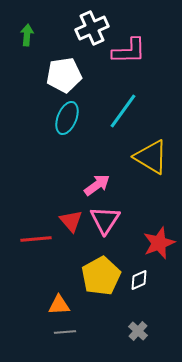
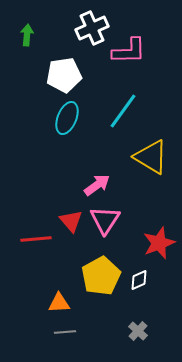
orange triangle: moved 2 px up
